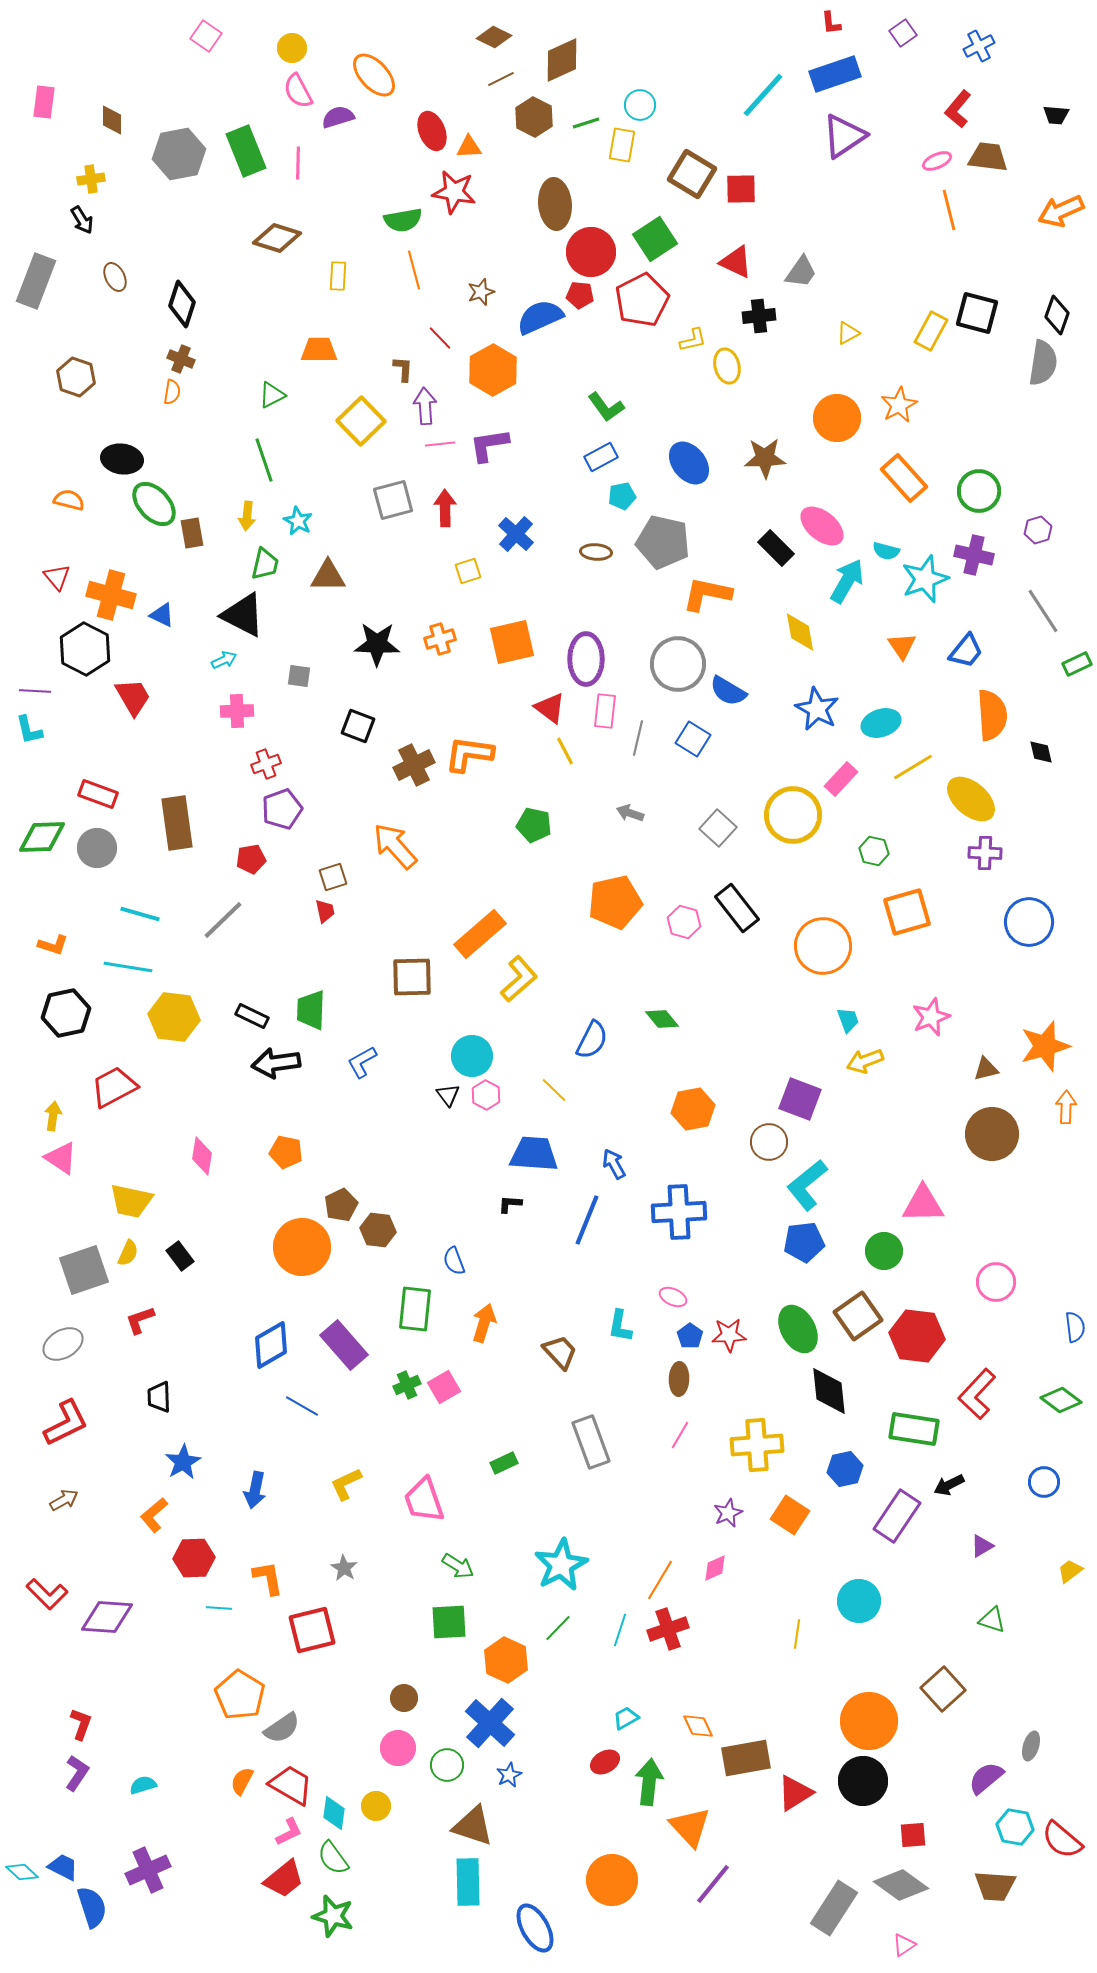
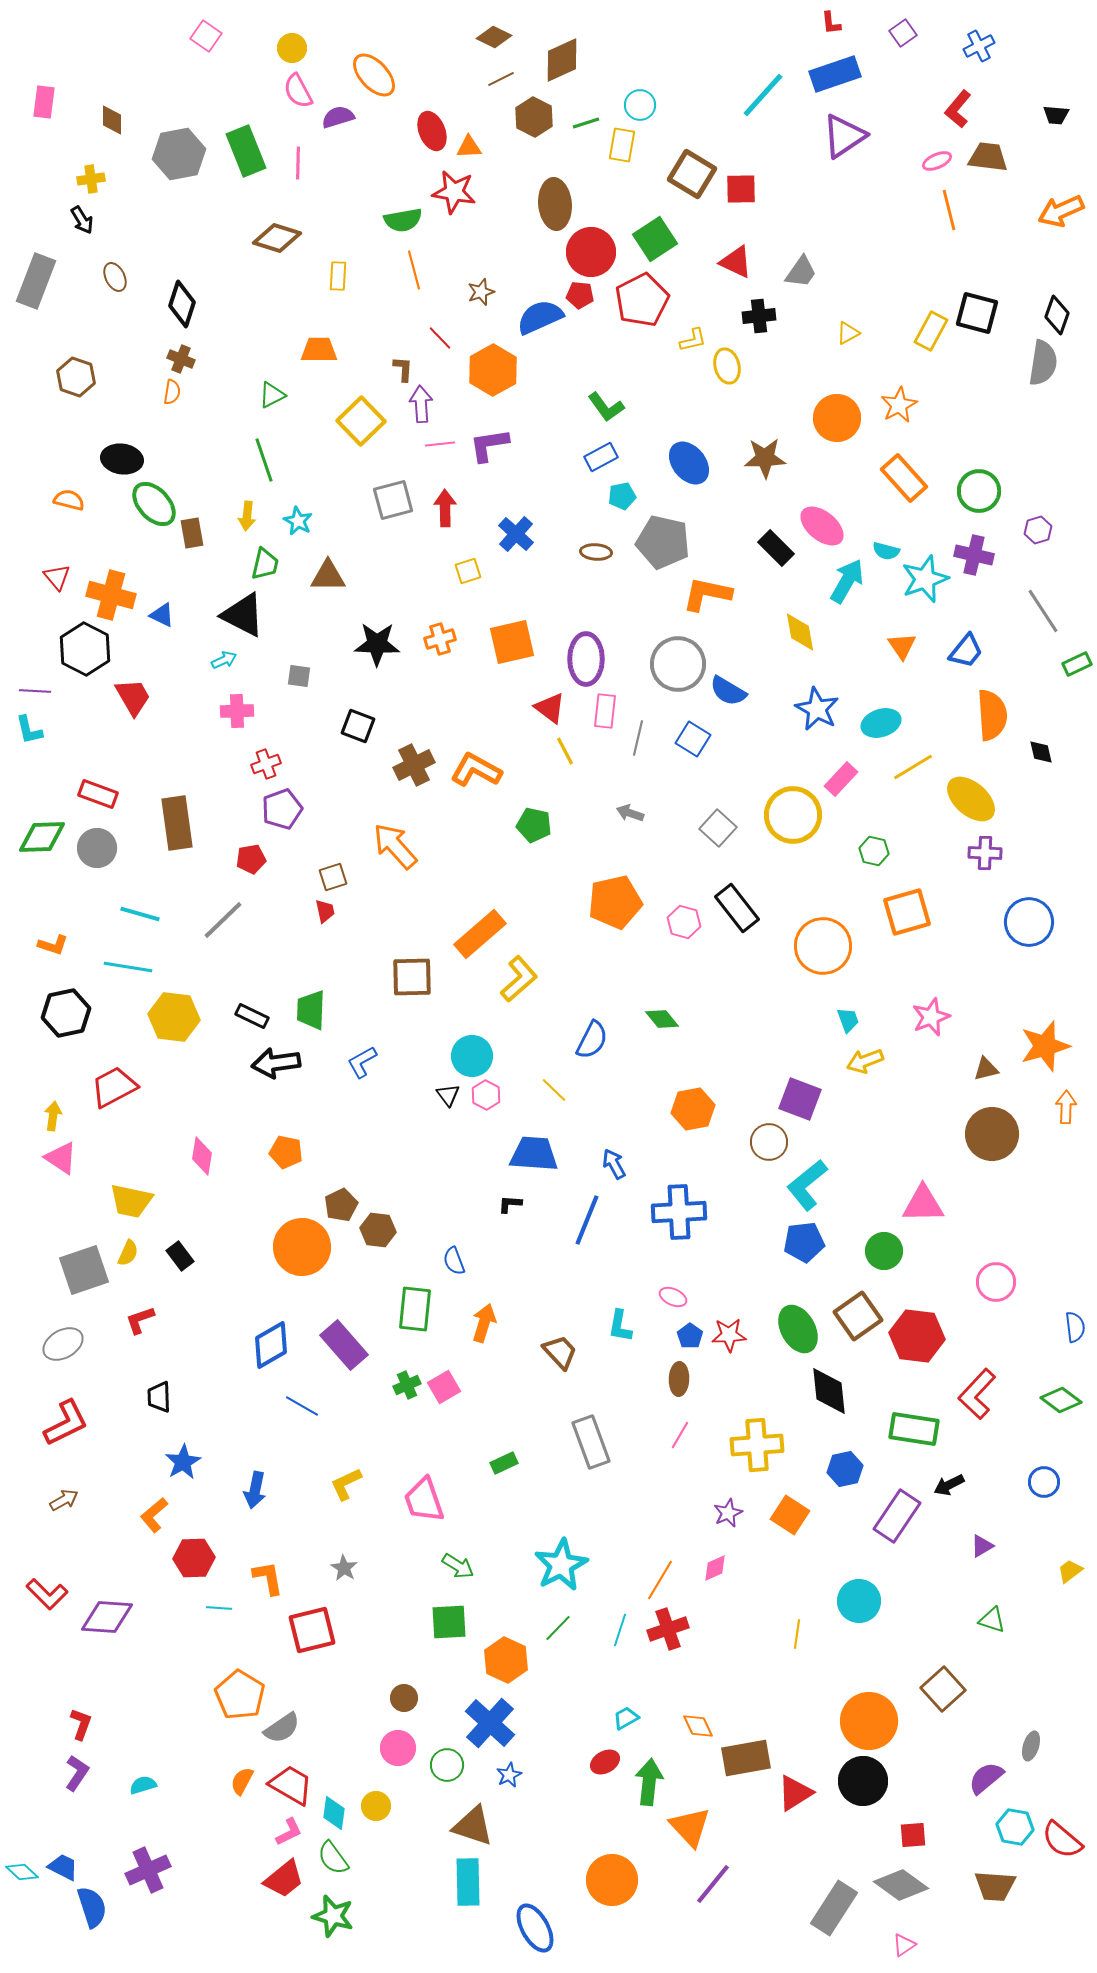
purple arrow at (425, 406): moved 4 px left, 2 px up
orange L-shape at (469, 754): moved 7 px right, 16 px down; rotated 21 degrees clockwise
